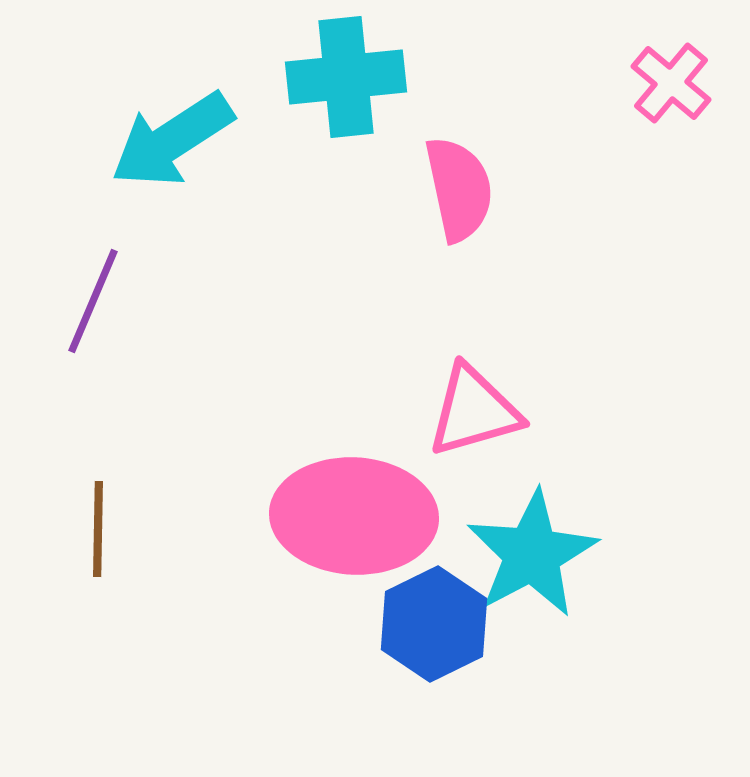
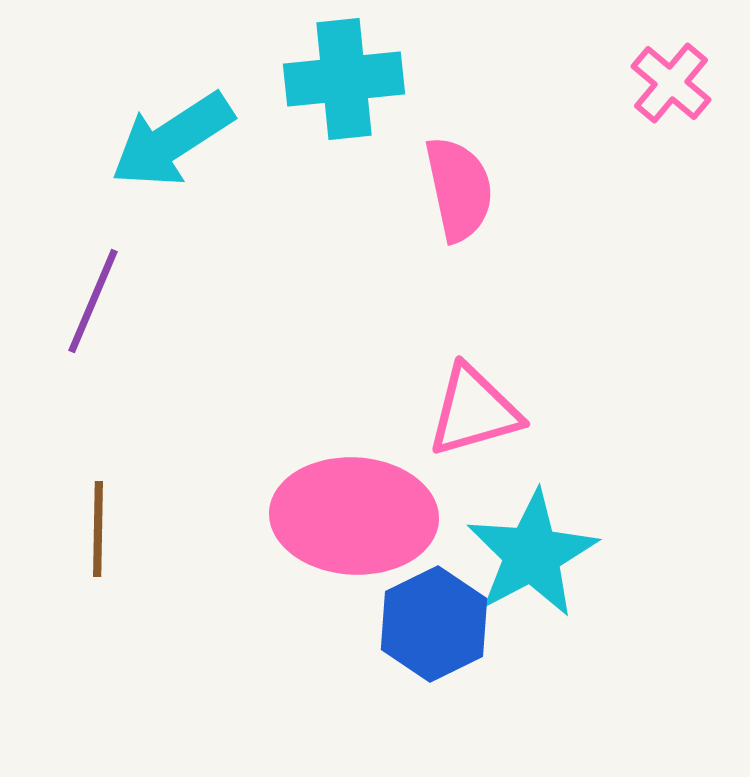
cyan cross: moved 2 px left, 2 px down
